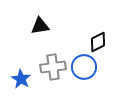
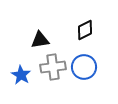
black triangle: moved 14 px down
black diamond: moved 13 px left, 12 px up
blue star: moved 4 px up
